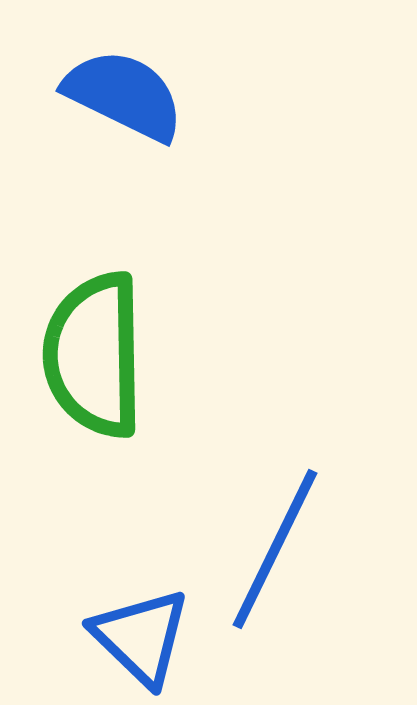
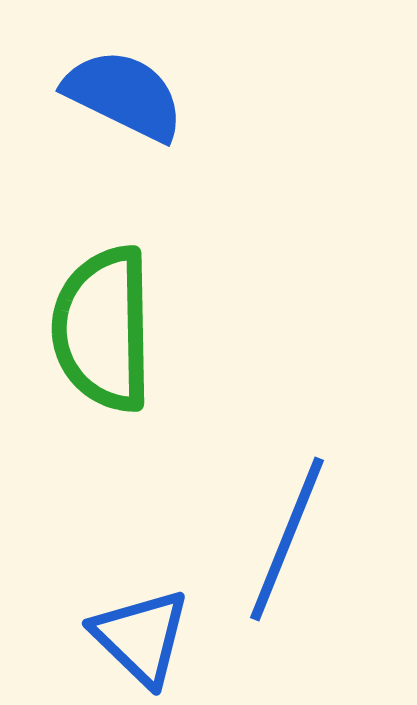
green semicircle: moved 9 px right, 26 px up
blue line: moved 12 px right, 10 px up; rotated 4 degrees counterclockwise
